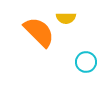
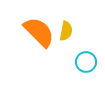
yellow semicircle: moved 13 px down; rotated 78 degrees counterclockwise
